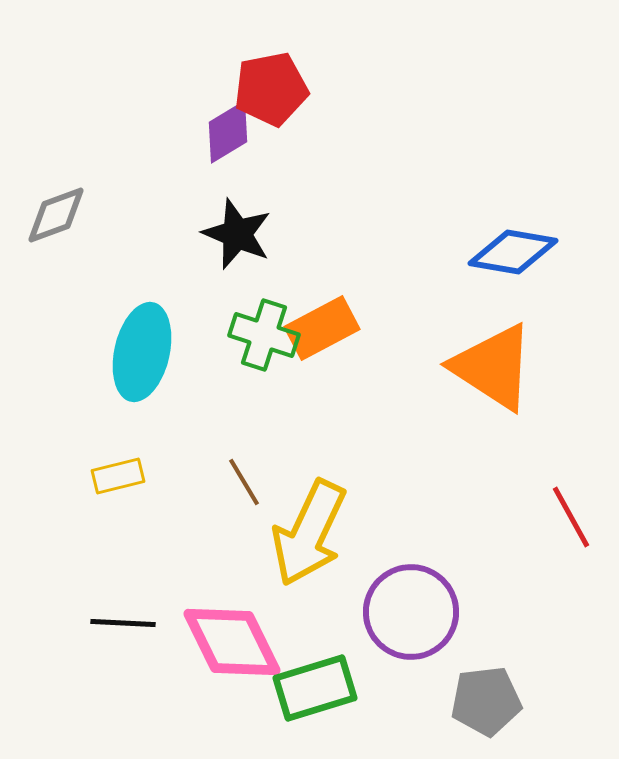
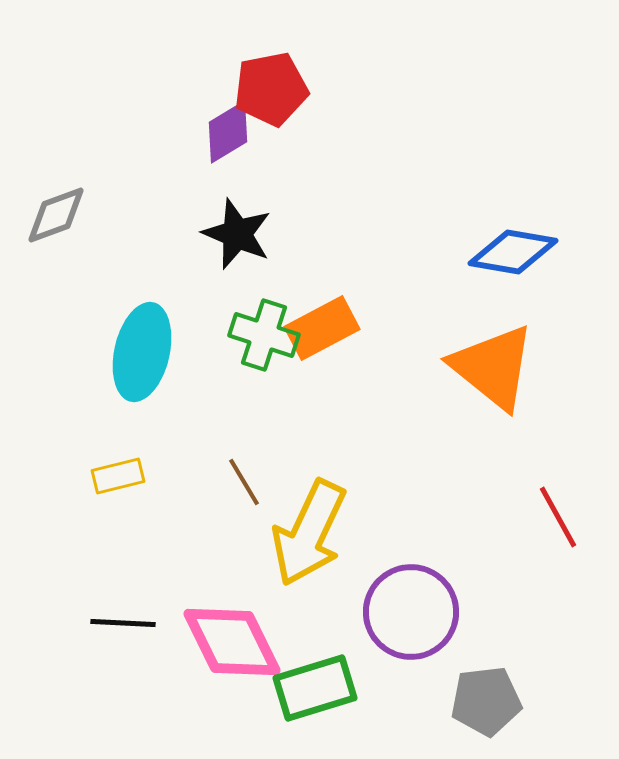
orange triangle: rotated 6 degrees clockwise
red line: moved 13 px left
